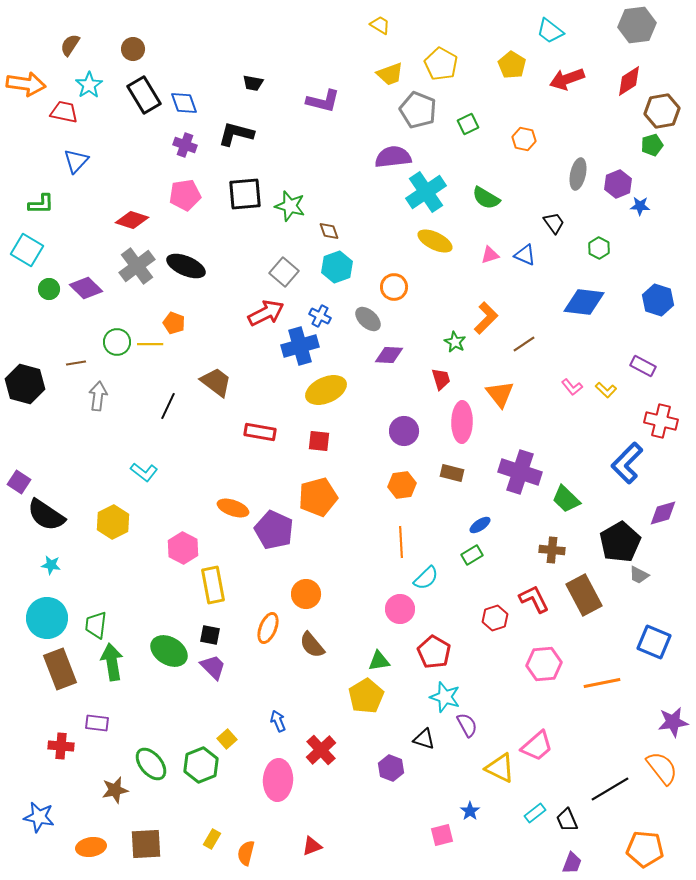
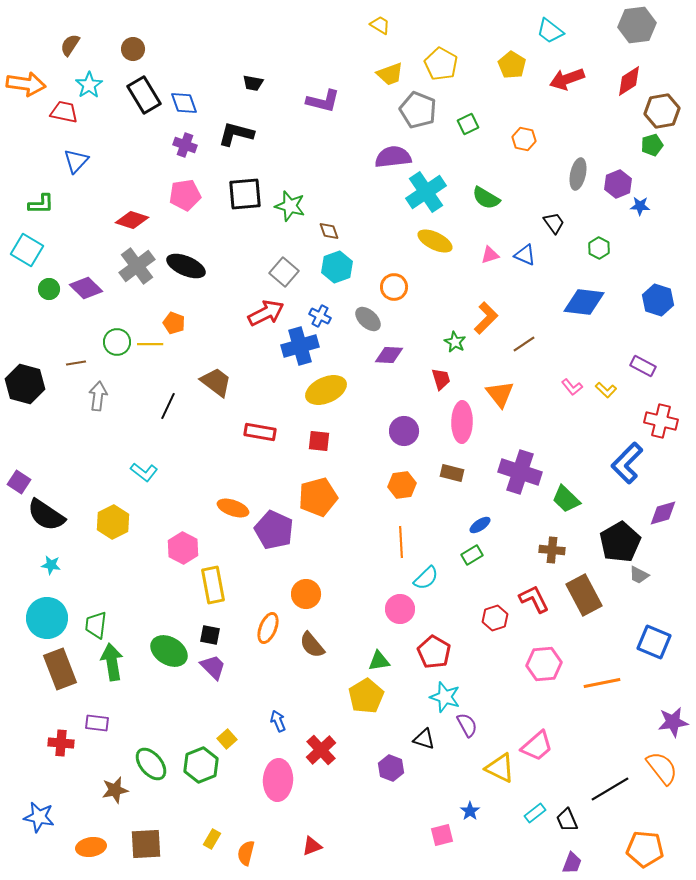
red cross at (61, 746): moved 3 px up
